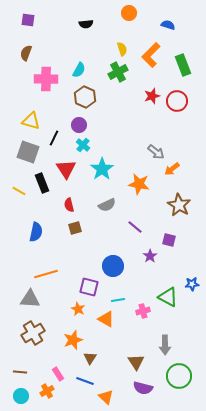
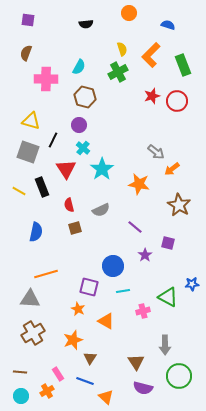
cyan semicircle at (79, 70): moved 3 px up
brown hexagon at (85, 97): rotated 10 degrees counterclockwise
black line at (54, 138): moved 1 px left, 2 px down
cyan cross at (83, 145): moved 3 px down
black rectangle at (42, 183): moved 4 px down
gray semicircle at (107, 205): moved 6 px left, 5 px down
purple square at (169, 240): moved 1 px left, 3 px down
purple star at (150, 256): moved 5 px left, 1 px up
cyan line at (118, 300): moved 5 px right, 9 px up
orange triangle at (106, 319): moved 2 px down
